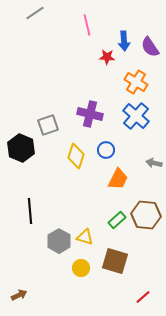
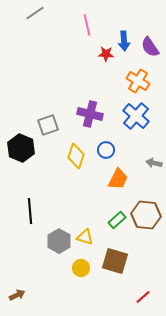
red star: moved 1 px left, 3 px up
orange cross: moved 2 px right, 1 px up
brown arrow: moved 2 px left
